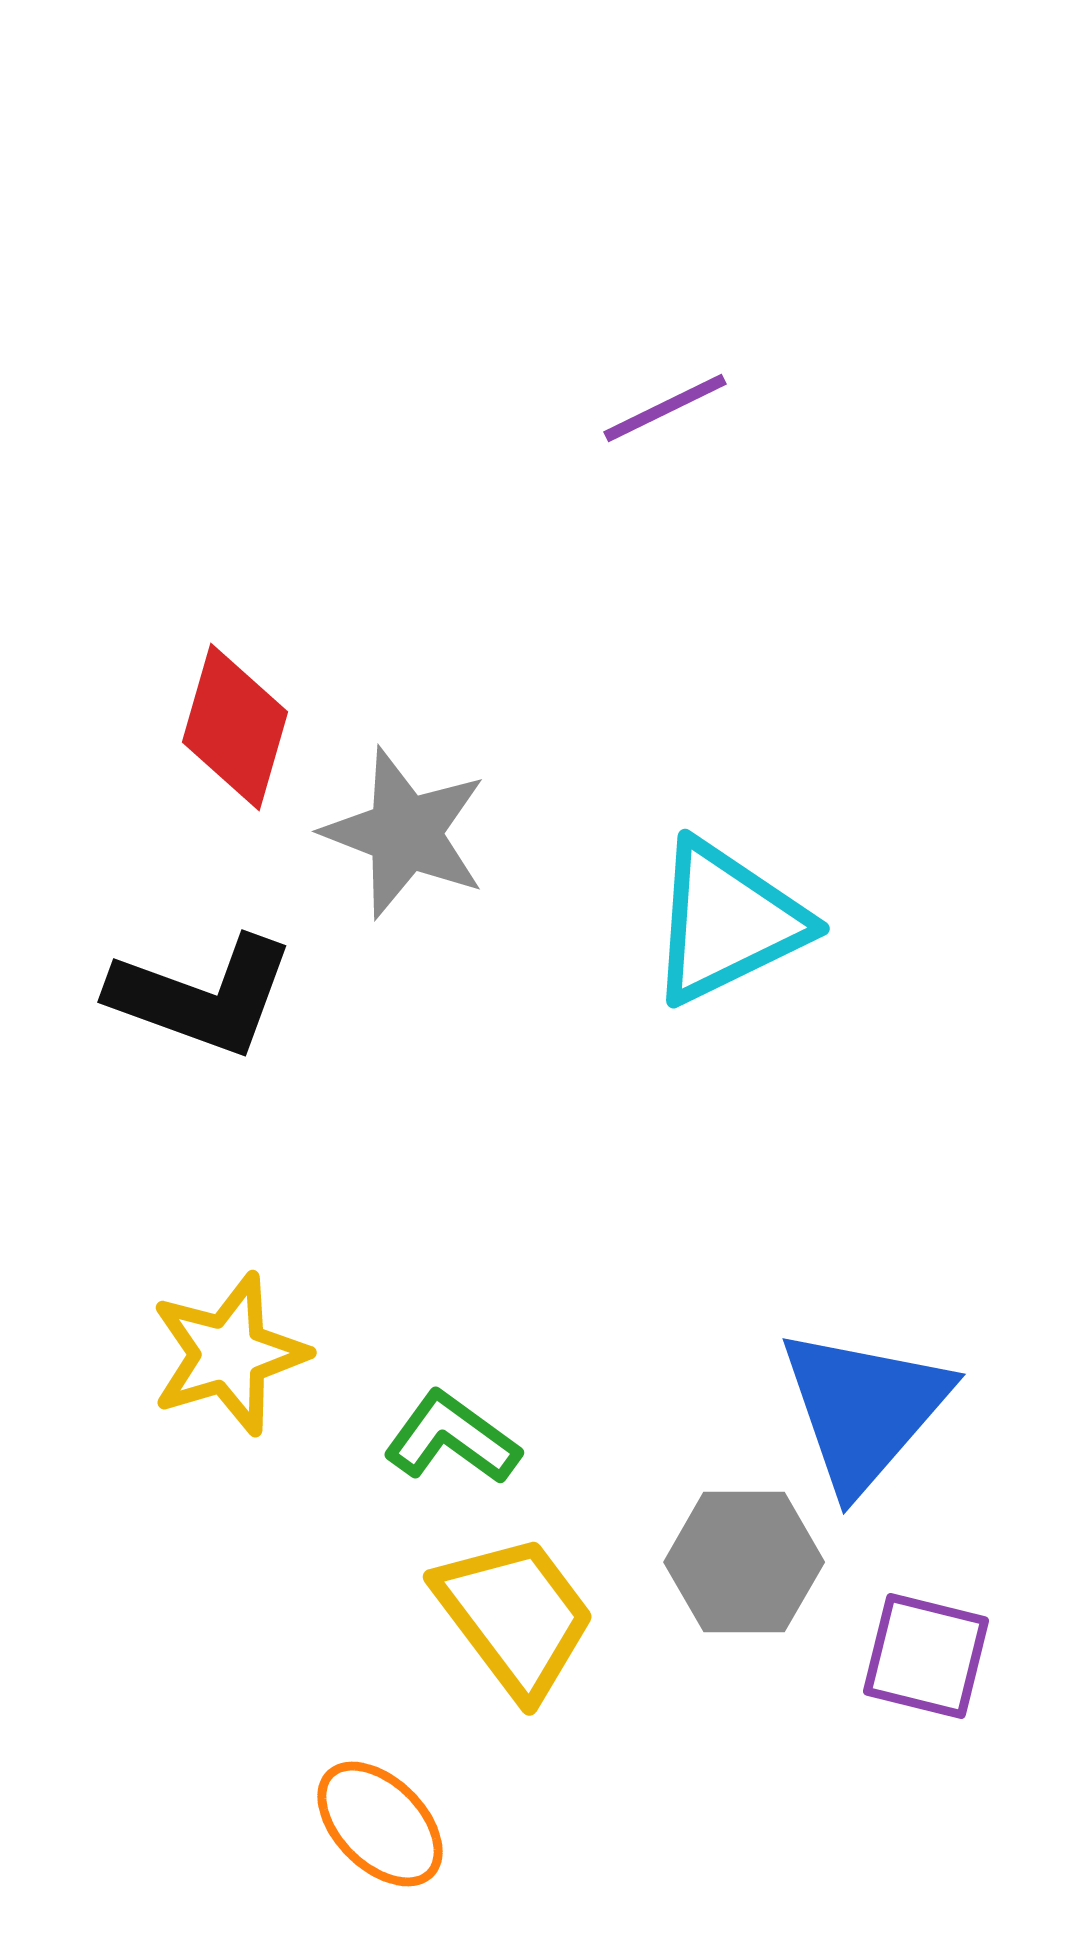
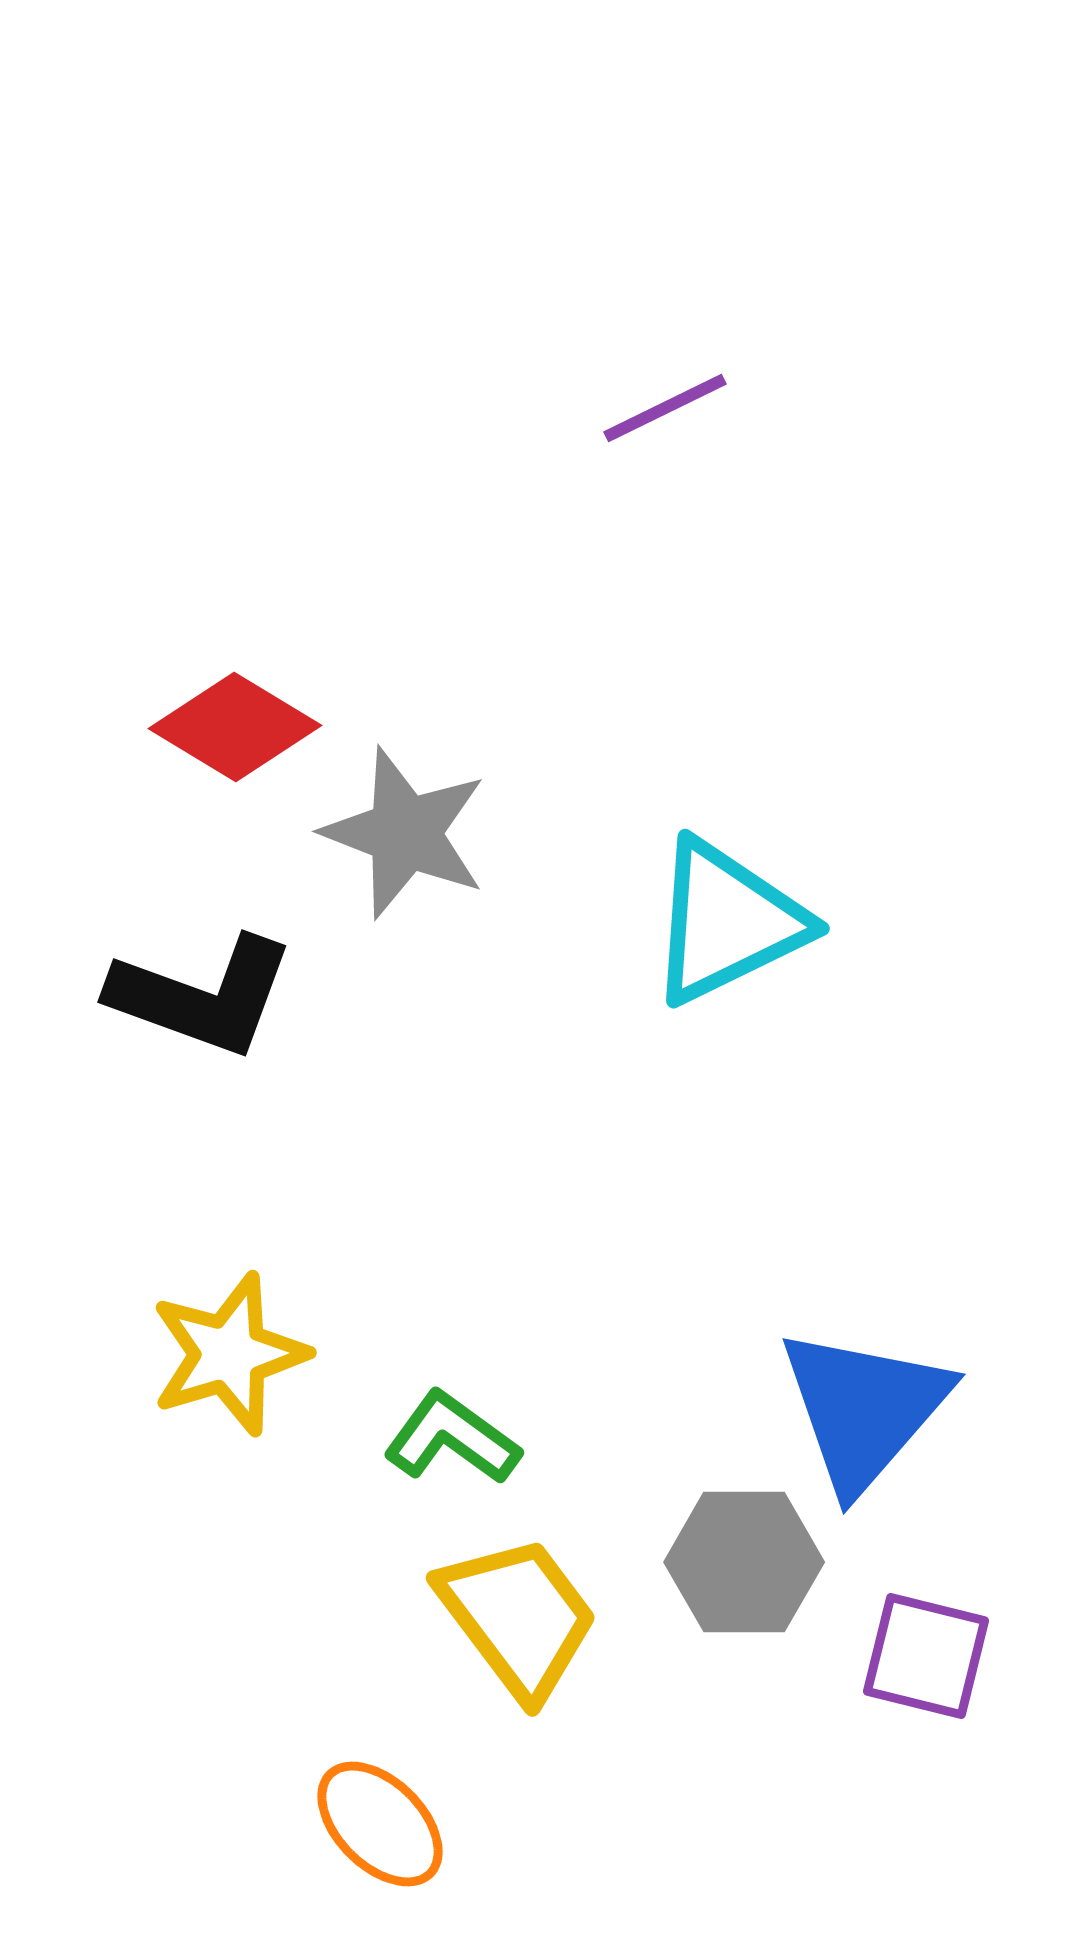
red diamond: rotated 75 degrees counterclockwise
yellow trapezoid: moved 3 px right, 1 px down
